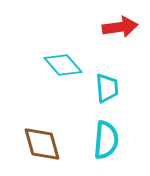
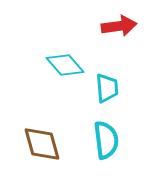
red arrow: moved 1 px left, 1 px up
cyan diamond: moved 2 px right
cyan semicircle: rotated 12 degrees counterclockwise
